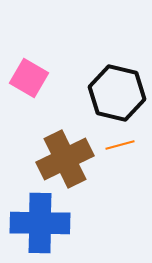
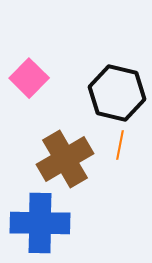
pink square: rotated 15 degrees clockwise
orange line: rotated 64 degrees counterclockwise
brown cross: rotated 4 degrees counterclockwise
